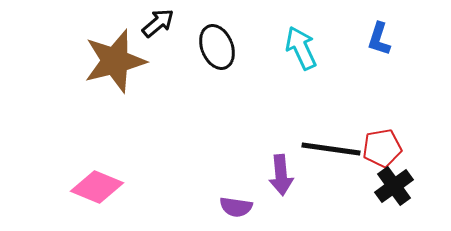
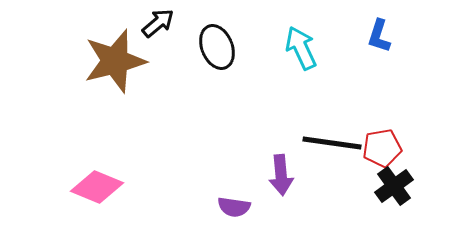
blue L-shape: moved 3 px up
black line: moved 1 px right, 6 px up
purple semicircle: moved 2 px left
